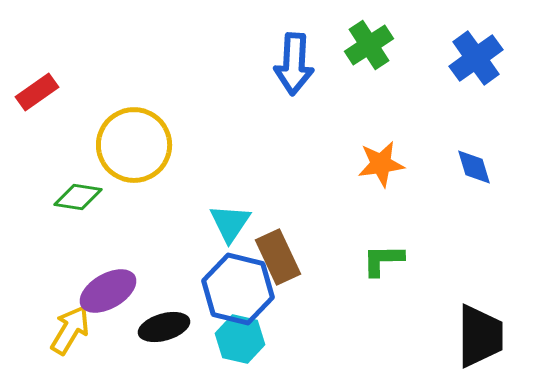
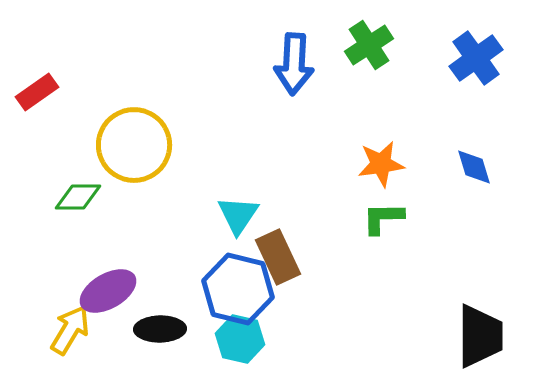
green diamond: rotated 9 degrees counterclockwise
cyan triangle: moved 8 px right, 8 px up
green L-shape: moved 42 px up
black ellipse: moved 4 px left, 2 px down; rotated 15 degrees clockwise
